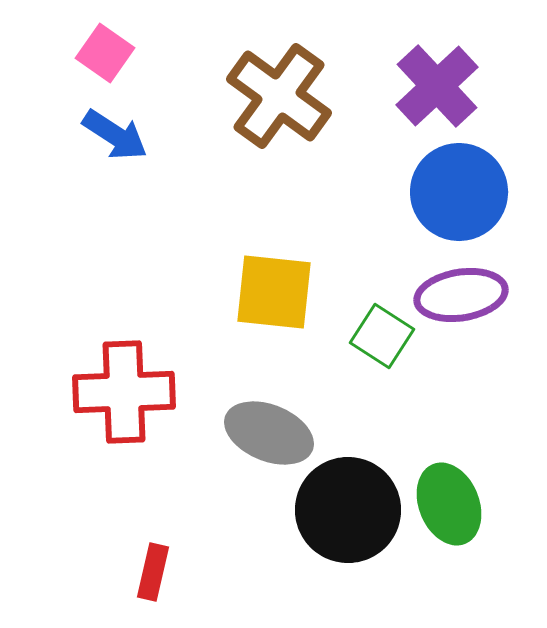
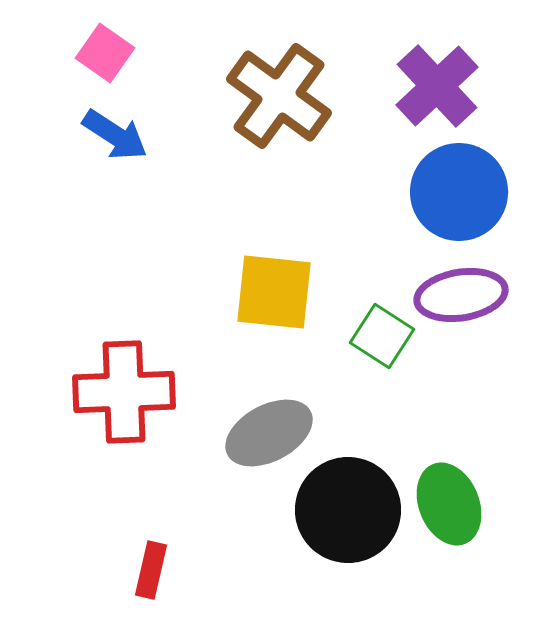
gray ellipse: rotated 50 degrees counterclockwise
red rectangle: moved 2 px left, 2 px up
